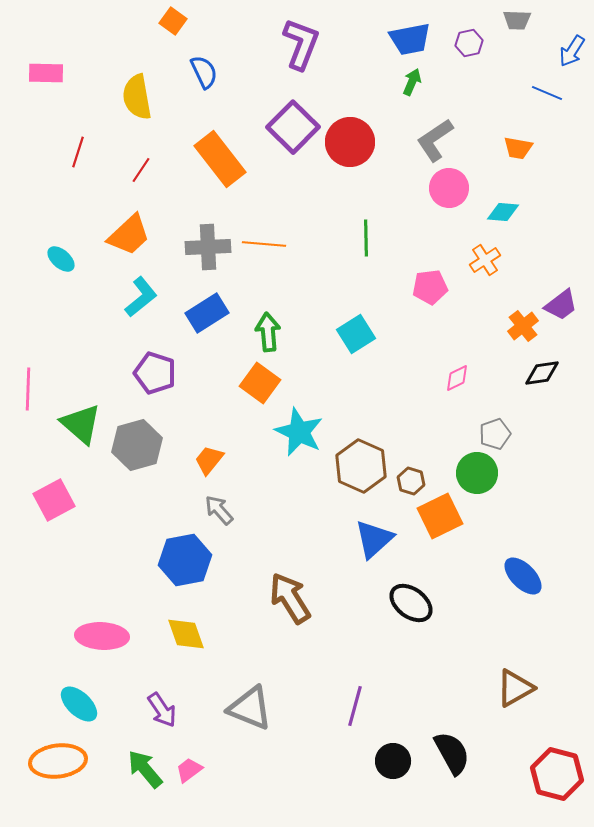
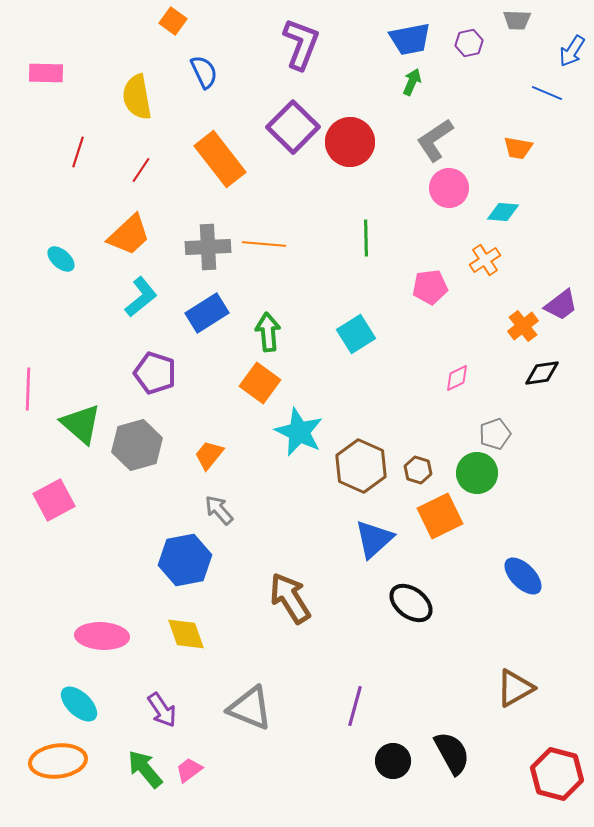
orange trapezoid at (209, 460): moved 5 px up
brown hexagon at (411, 481): moved 7 px right, 11 px up
